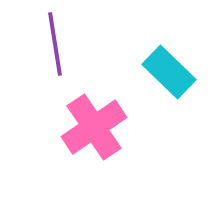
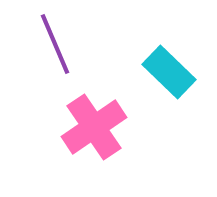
purple line: rotated 14 degrees counterclockwise
